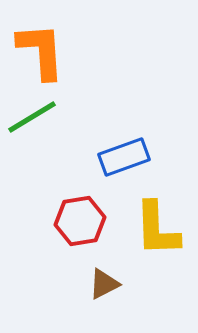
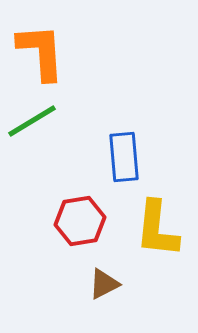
orange L-shape: moved 1 px down
green line: moved 4 px down
blue rectangle: rotated 75 degrees counterclockwise
yellow L-shape: rotated 8 degrees clockwise
